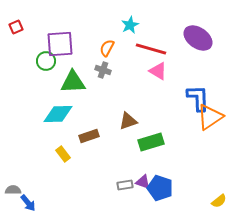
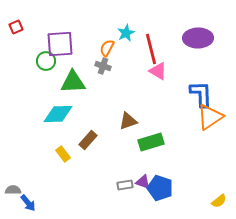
cyan star: moved 4 px left, 8 px down
purple ellipse: rotated 36 degrees counterclockwise
red line: rotated 60 degrees clockwise
gray cross: moved 4 px up
blue L-shape: moved 3 px right, 4 px up
brown rectangle: moved 1 px left, 4 px down; rotated 30 degrees counterclockwise
